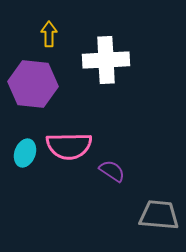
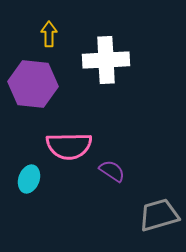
cyan ellipse: moved 4 px right, 26 px down
gray trapezoid: rotated 21 degrees counterclockwise
